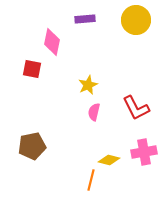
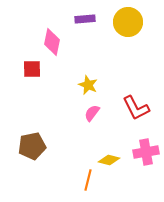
yellow circle: moved 8 px left, 2 px down
red square: rotated 12 degrees counterclockwise
yellow star: rotated 24 degrees counterclockwise
pink semicircle: moved 2 px left, 1 px down; rotated 24 degrees clockwise
pink cross: moved 2 px right
orange line: moved 3 px left
